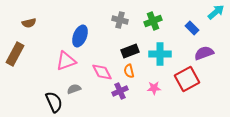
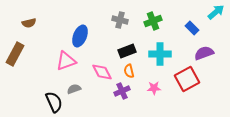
black rectangle: moved 3 px left
purple cross: moved 2 px right
